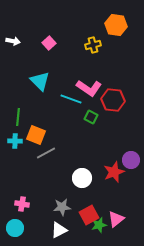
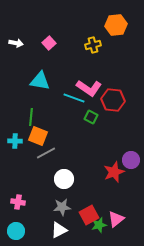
orange hexagon: rotated 15 degrees counterclockwise
white arrow: moved 3 px right, 2 px down
cyan triangle: rotated 35 degrees counterclockwise
cyan line: moved 3 px right, 1 px up
green line: moved 13 px right
orange square: moved 2 px right, 1 px down
white circle: moved 18 px left, 1 px down
pink cross: moved 4 px left, 2 px up
cyan circle: moved 1 px right, 3 px down
